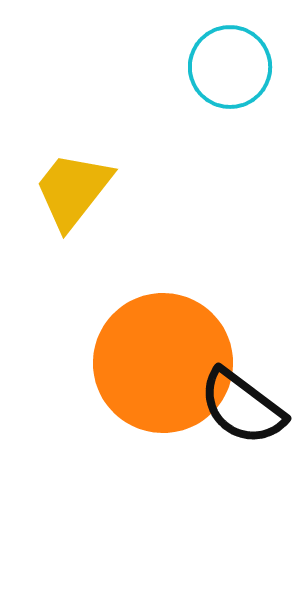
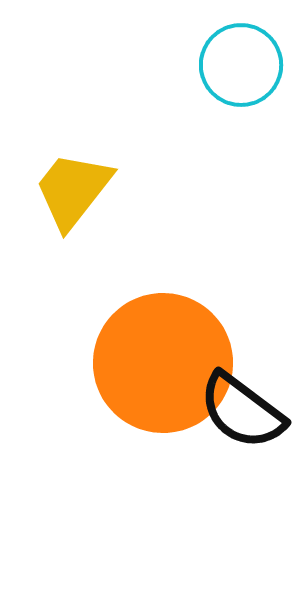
cyan circle: moved 11 px right, 2 px up
black semicircle: moved 4 px down
